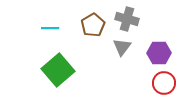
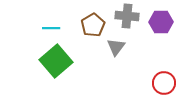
gray cross: moved 3 px up; rotated 10 degrees counterclockwise
cyan line: moved 1 px right
gray triangle: moved 6 px left
purple hexagon: moved 2 px right, 31 px up
green square: moved 2 px left, 9 px up
